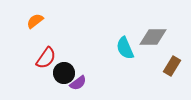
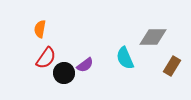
orange semicircle: moved 5 px right, 8 px down; rotated 42 degrees counterclockwise
cyan semicircle: moved 10 px down
purple semicircle: moved 7 px right, 18 px up
